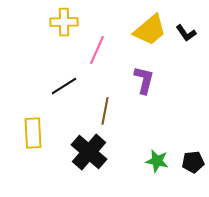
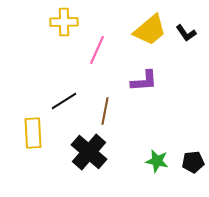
purple L-shape: moved 1 px down; rotated 72 degrees clockwise
black line: moved 15 px down
